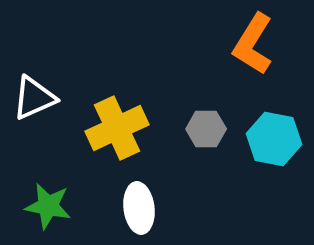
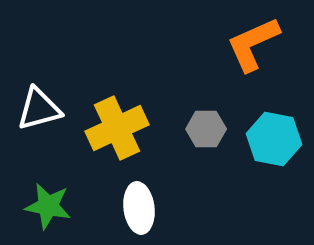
orange L-shape: rotated 34 degrees clockwise
white triangle: moved 5 px right, 11 px down; rotated 9 degrees clockwise
